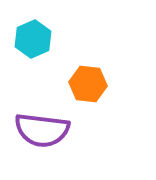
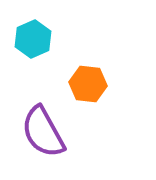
purple semicircle: moved 1 px right, 2 px down; rotated 54 degrees clockwise
